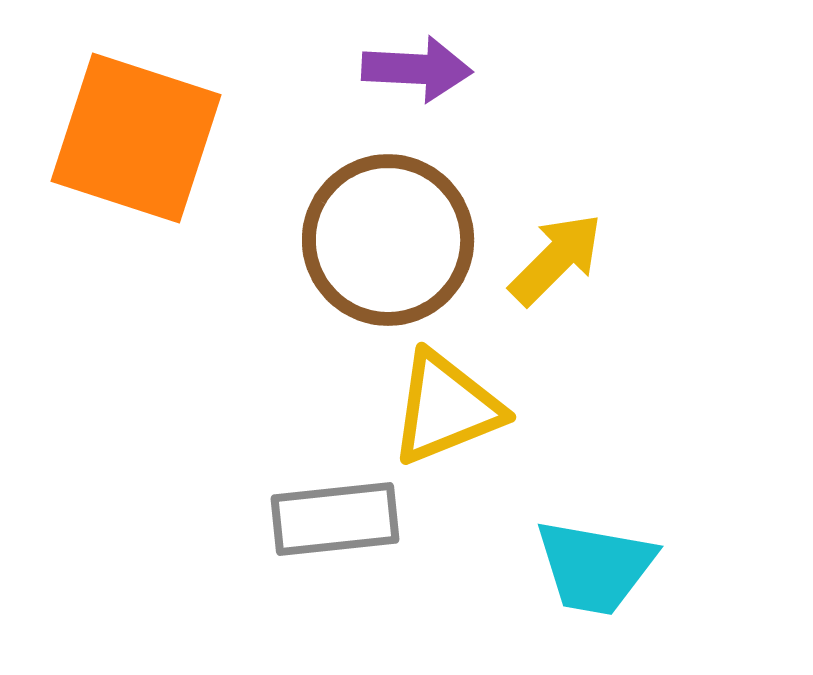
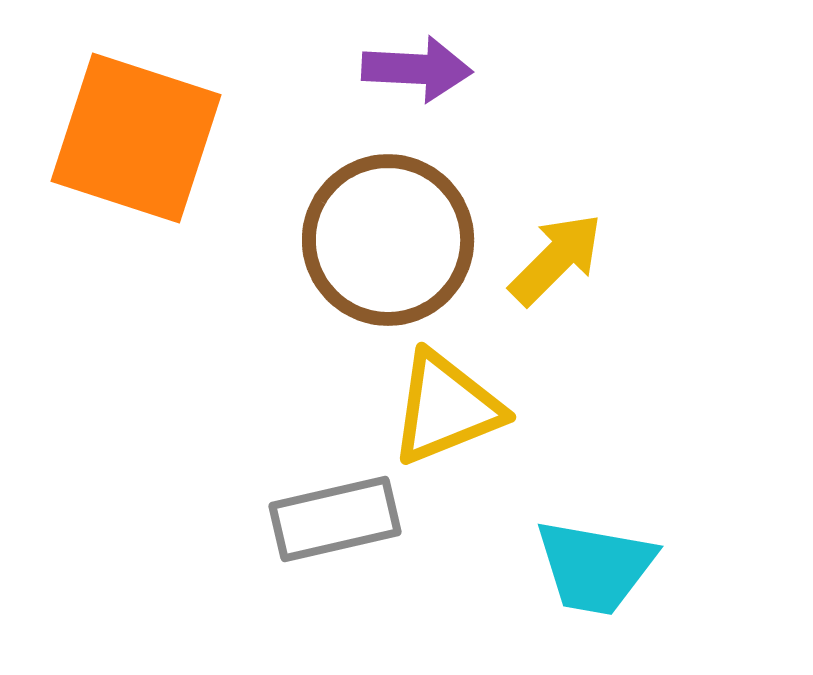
gray rectangle: rotated 7 degrees counterclockwise
